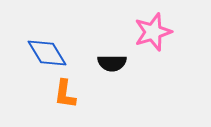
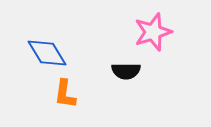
black semicircle: moved 14 px right, 8 px down
